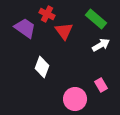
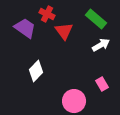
white diamond: moved 6 px left, 4 px down; rotated 25 degrees clockwise
pink rectangle: moved 1 px right, 1 px up
pink circle: moved 1 px left, 2 px down
